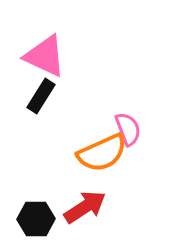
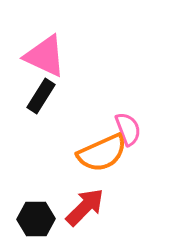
red arrow: rotated 12 degrees counterclockwise
